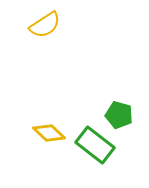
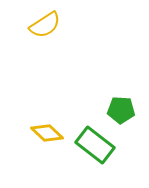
green pentagon: moved 2 px right, 5 px up; rotated 12 degrees counterclockwise
yellow diamond: moved 2 px left
